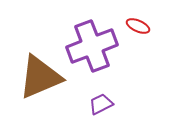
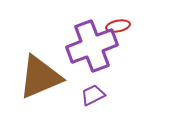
red ellipse: moved 20 px left; rotated 35 degrees counterclockwise
purple trapezoid: moved 8 px left, 9 px up
